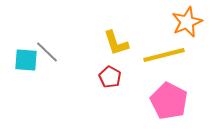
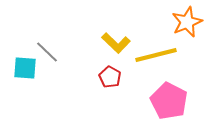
yellow L-shape: rotated 28 degrees counterclockwise
yellow line: moved 8 px left
cyan square: moved 1 px left, 8 px down
